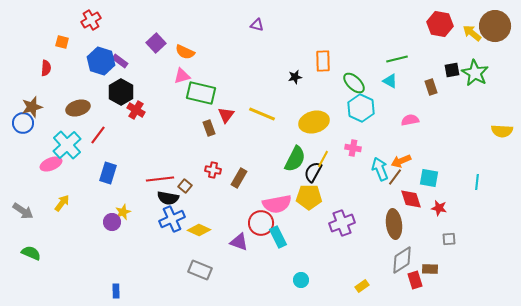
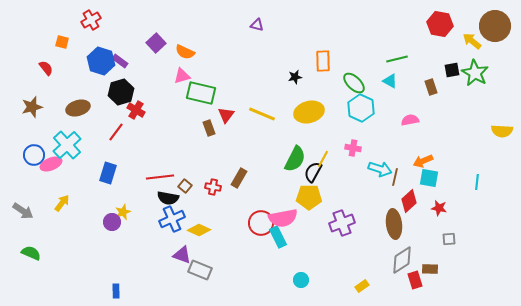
yellow arrow at (472, 33): moved 8 px down
red semicircle at (46, 68): rotated 42 degrees counterclockwise
black hexagon at (121, 92): rotated 15 degrees clockwise
yellow ellipse at (314, 122): moved 5 px left, 10 px up
blue circle at (23, 123): moved 11 px right, 32 px down
red line at (98, 135): moved 18 px right, 3 px up
orange arrow at (401, 161): moved 22 px right
cyan arrow at (380, 169): rotated 130 degrees clockwise
red cross at (213, 170): moved 17 px down
brown line at (395, 177): rotated 24 degrees counterclockwise
red line at (160, 179): moved 2 px up
red diamond at (411, 199): moved 2 px left, 2 px down; rotated 65 degrees clockwise
pink semicircle at (277, 204): moved 6 px right, 14 px down
purple triangle at (239, 242): moved 57 px left, 13 px down
